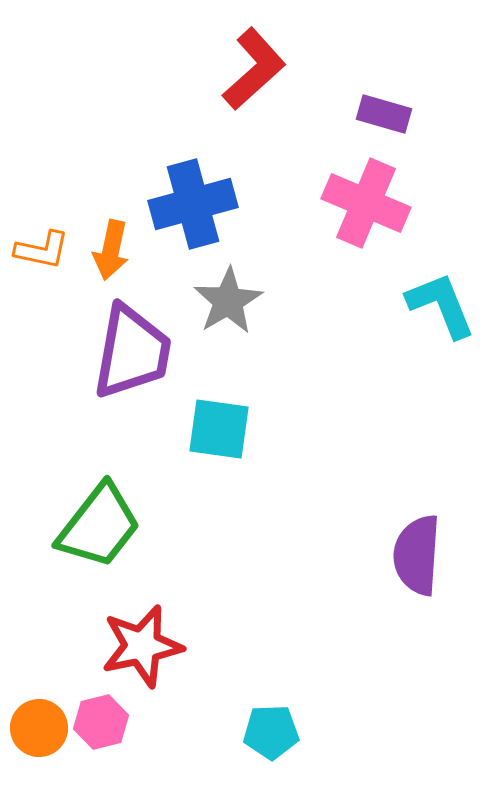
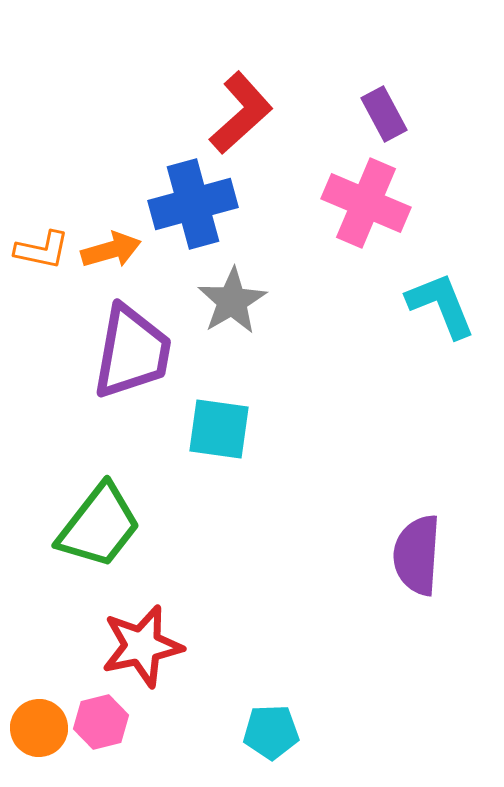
red L-shape: moved 13 px left, 44 px down
purple rectangle: rotated 46 degrees clockwise
orange arrow: rotated 118 degrees counterclockwise
gray star: moved 4 px right
